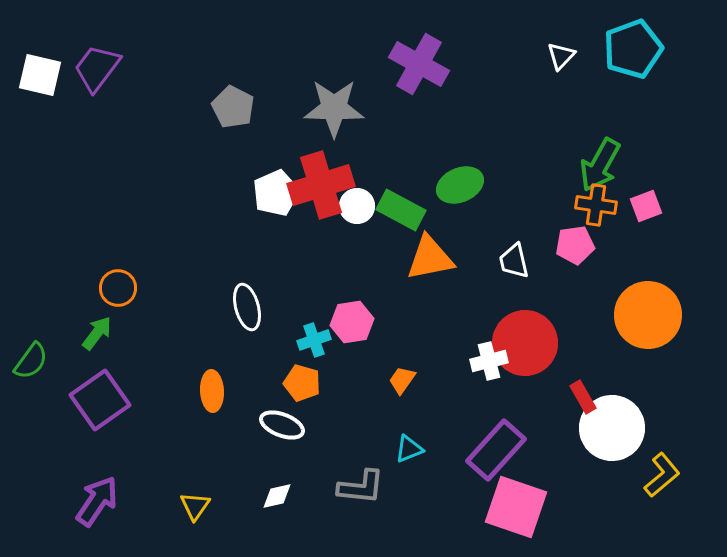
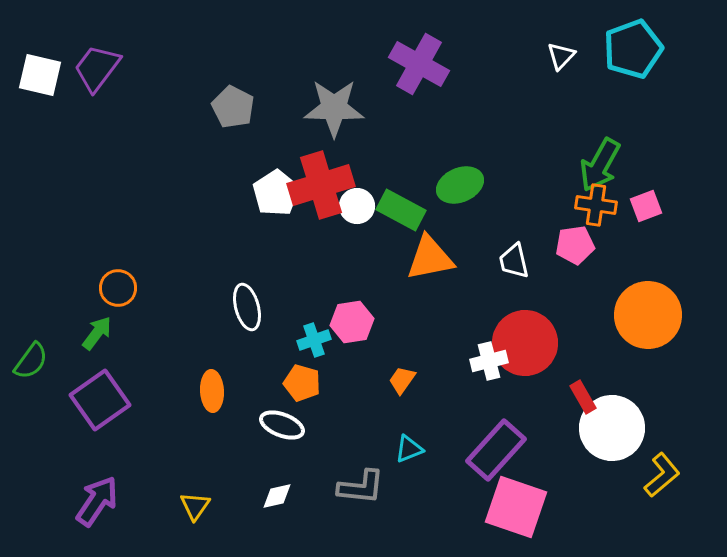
white pentagon at (276, 193): rotated 9 degrees counterclockwise
